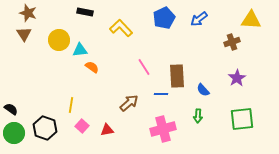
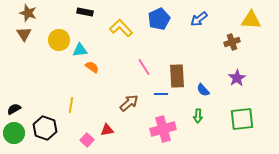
blue pentagon: moved 5 px left, 1 px down
black semicircle: moved 3 px right; rotated 64 degrees counterclockwise
pink square: moved 5 px right, 14 px down
